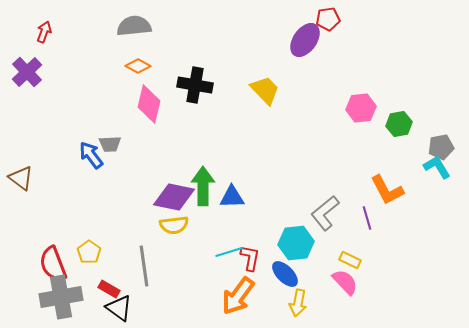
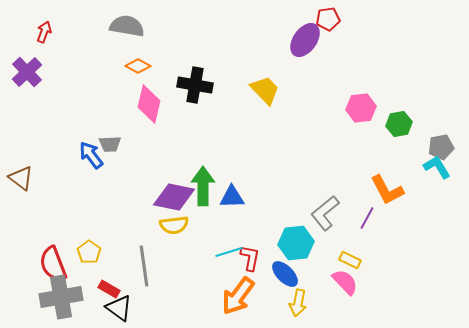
gray semicircle: moved 7 px left; rotated 16 degrees clockwise
purple line: rotated 45 degrees clockwise
